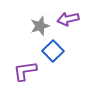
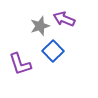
purple arrow: moved 4 px left; rotated 35 degrees clockwise
purple L-shape: moved 5 px left, 7 px up; rotated 100 degrees counterclockwise
